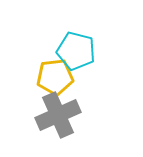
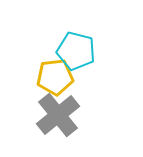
gray cross: rotated 15 degrees counterclockwise
